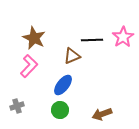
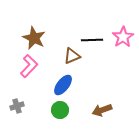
brown arrow: moved 4 px up
